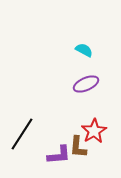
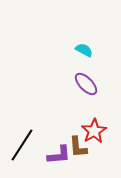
purple ellipse: rotated 70 degrees clockwise
black line: moved 11 px down
brown L-shape: rotated 10 degrees counterclockwise
